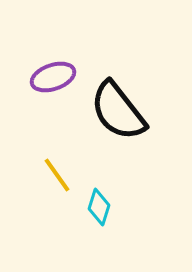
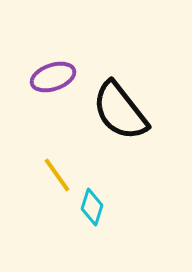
black semicircle: moved 2 px right
cyan diamond: moved 7 px left
